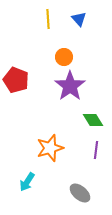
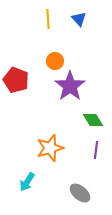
orange circle: moved 9 px left, 4 px down
